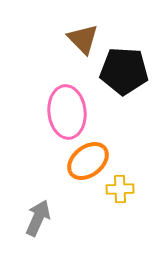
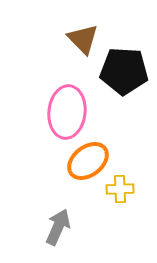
pink ellipse: rotated 12 degrees clockwise
gray arrow: moved 20 px right, 9 px down
